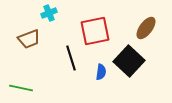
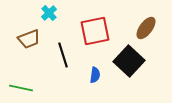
cyan cross: rotated 21 degrees counterclockwise
black line: moved 8 px left, 3 px up
blue semicircle: moved 6 px left, 3 px down
